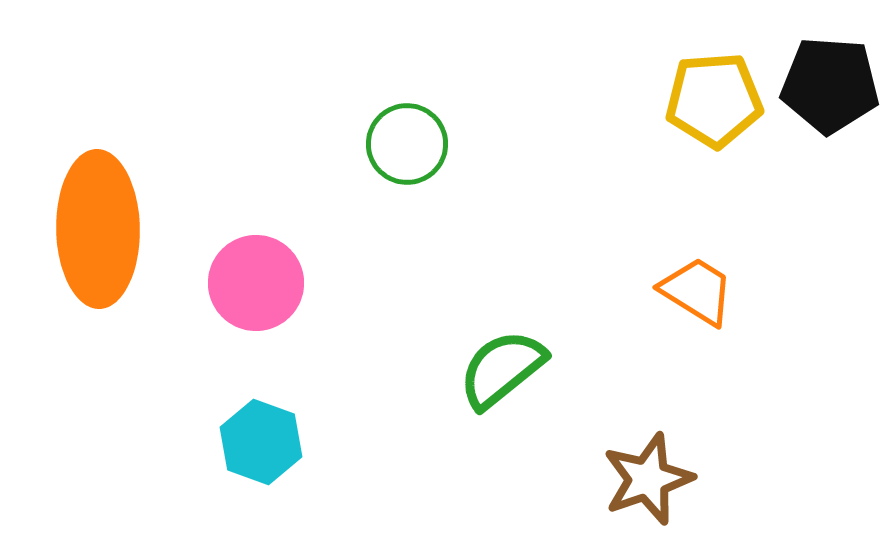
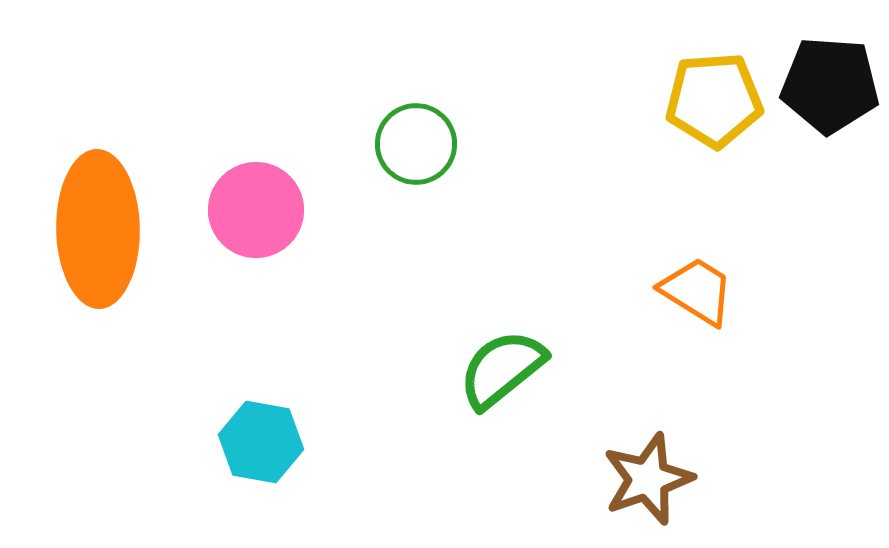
green circle: moved 9 px right
pink circle: moved 73 px up
cyan hexagon: rotated 10 degrees counterclockwise
